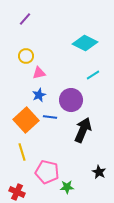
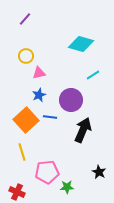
cyan diamond: moved 4 px left, 1 px down; rotated 10 degrees counterclockwise
pink pentagon: rotated 20 degrees counterclockwise
